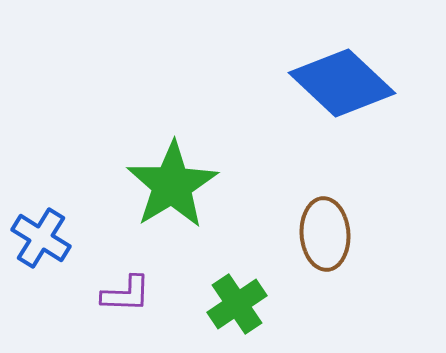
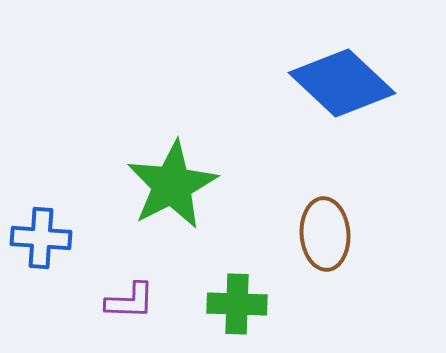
green star: rotated 4 degrees clockwise
blue cross: rotated 28 degrees counterclockwise
purple L-shape: moved 4 px right, 7 px down
green cross: rotated 36 degrees clockwise
